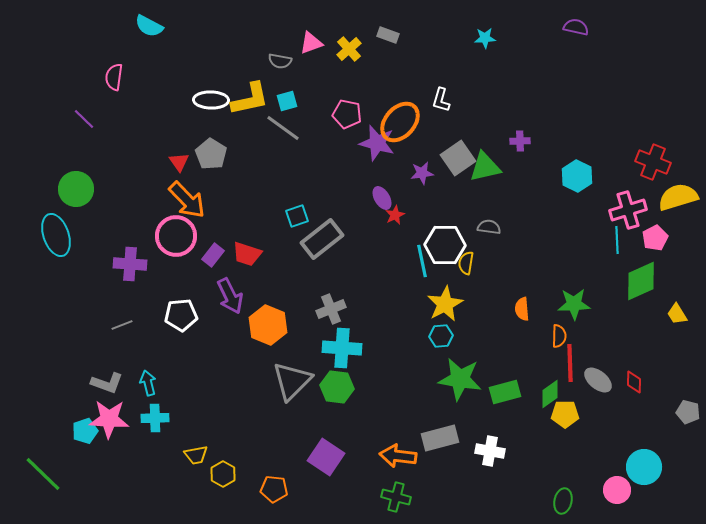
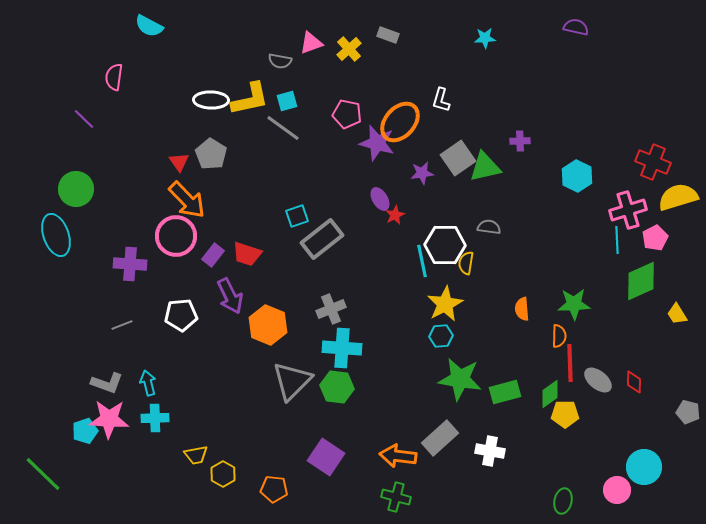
purple ellipse at (382, 198): moved 2 px left, 1 px down
gray rectangle at (440, 438): rotated 27 degrees counterclockwise
